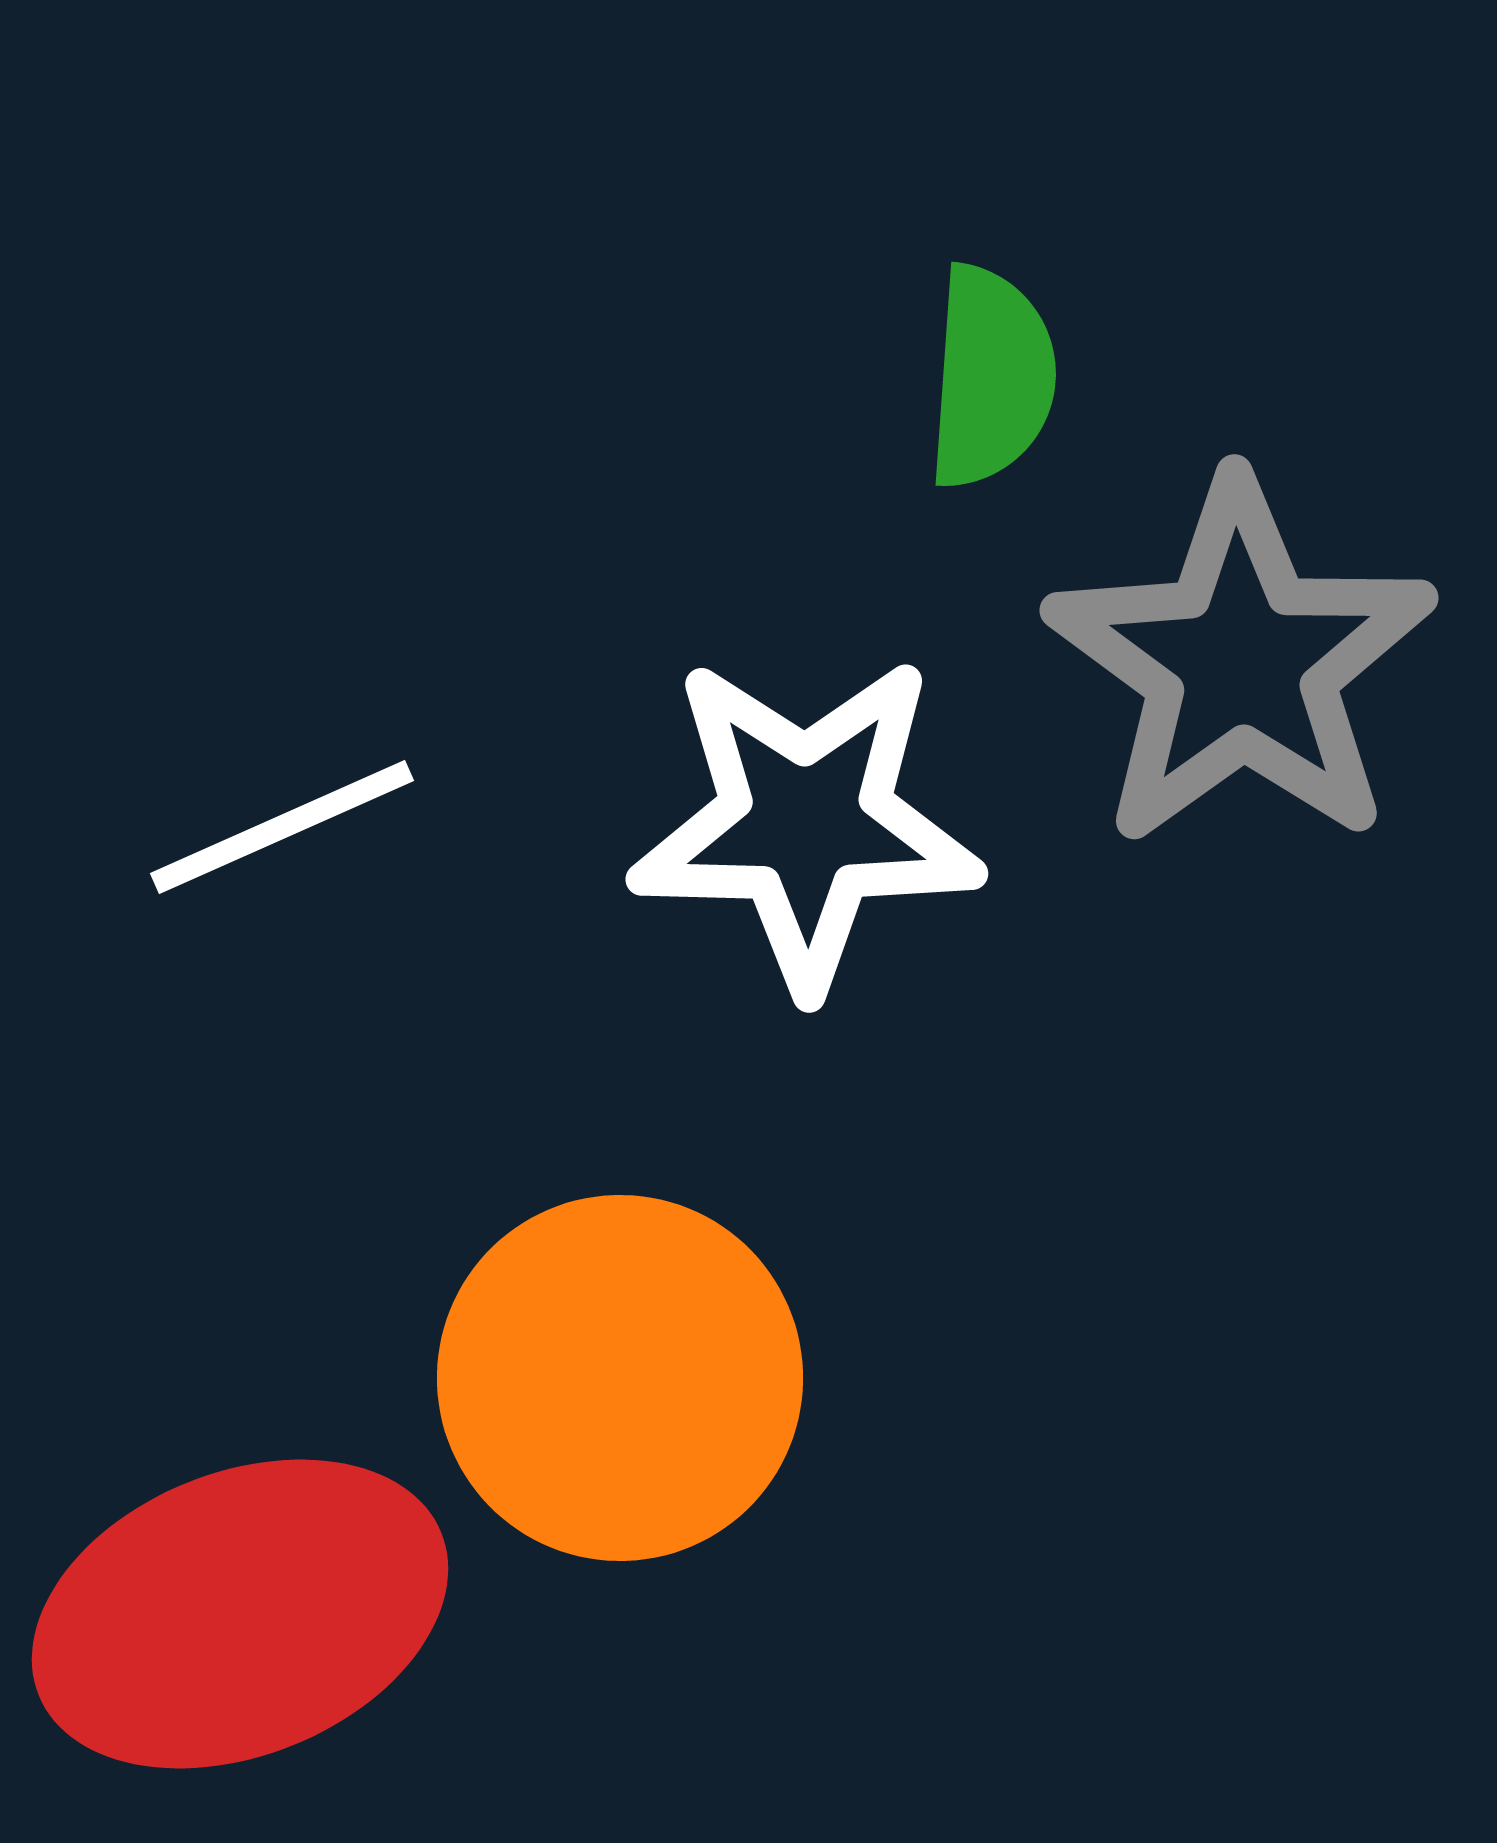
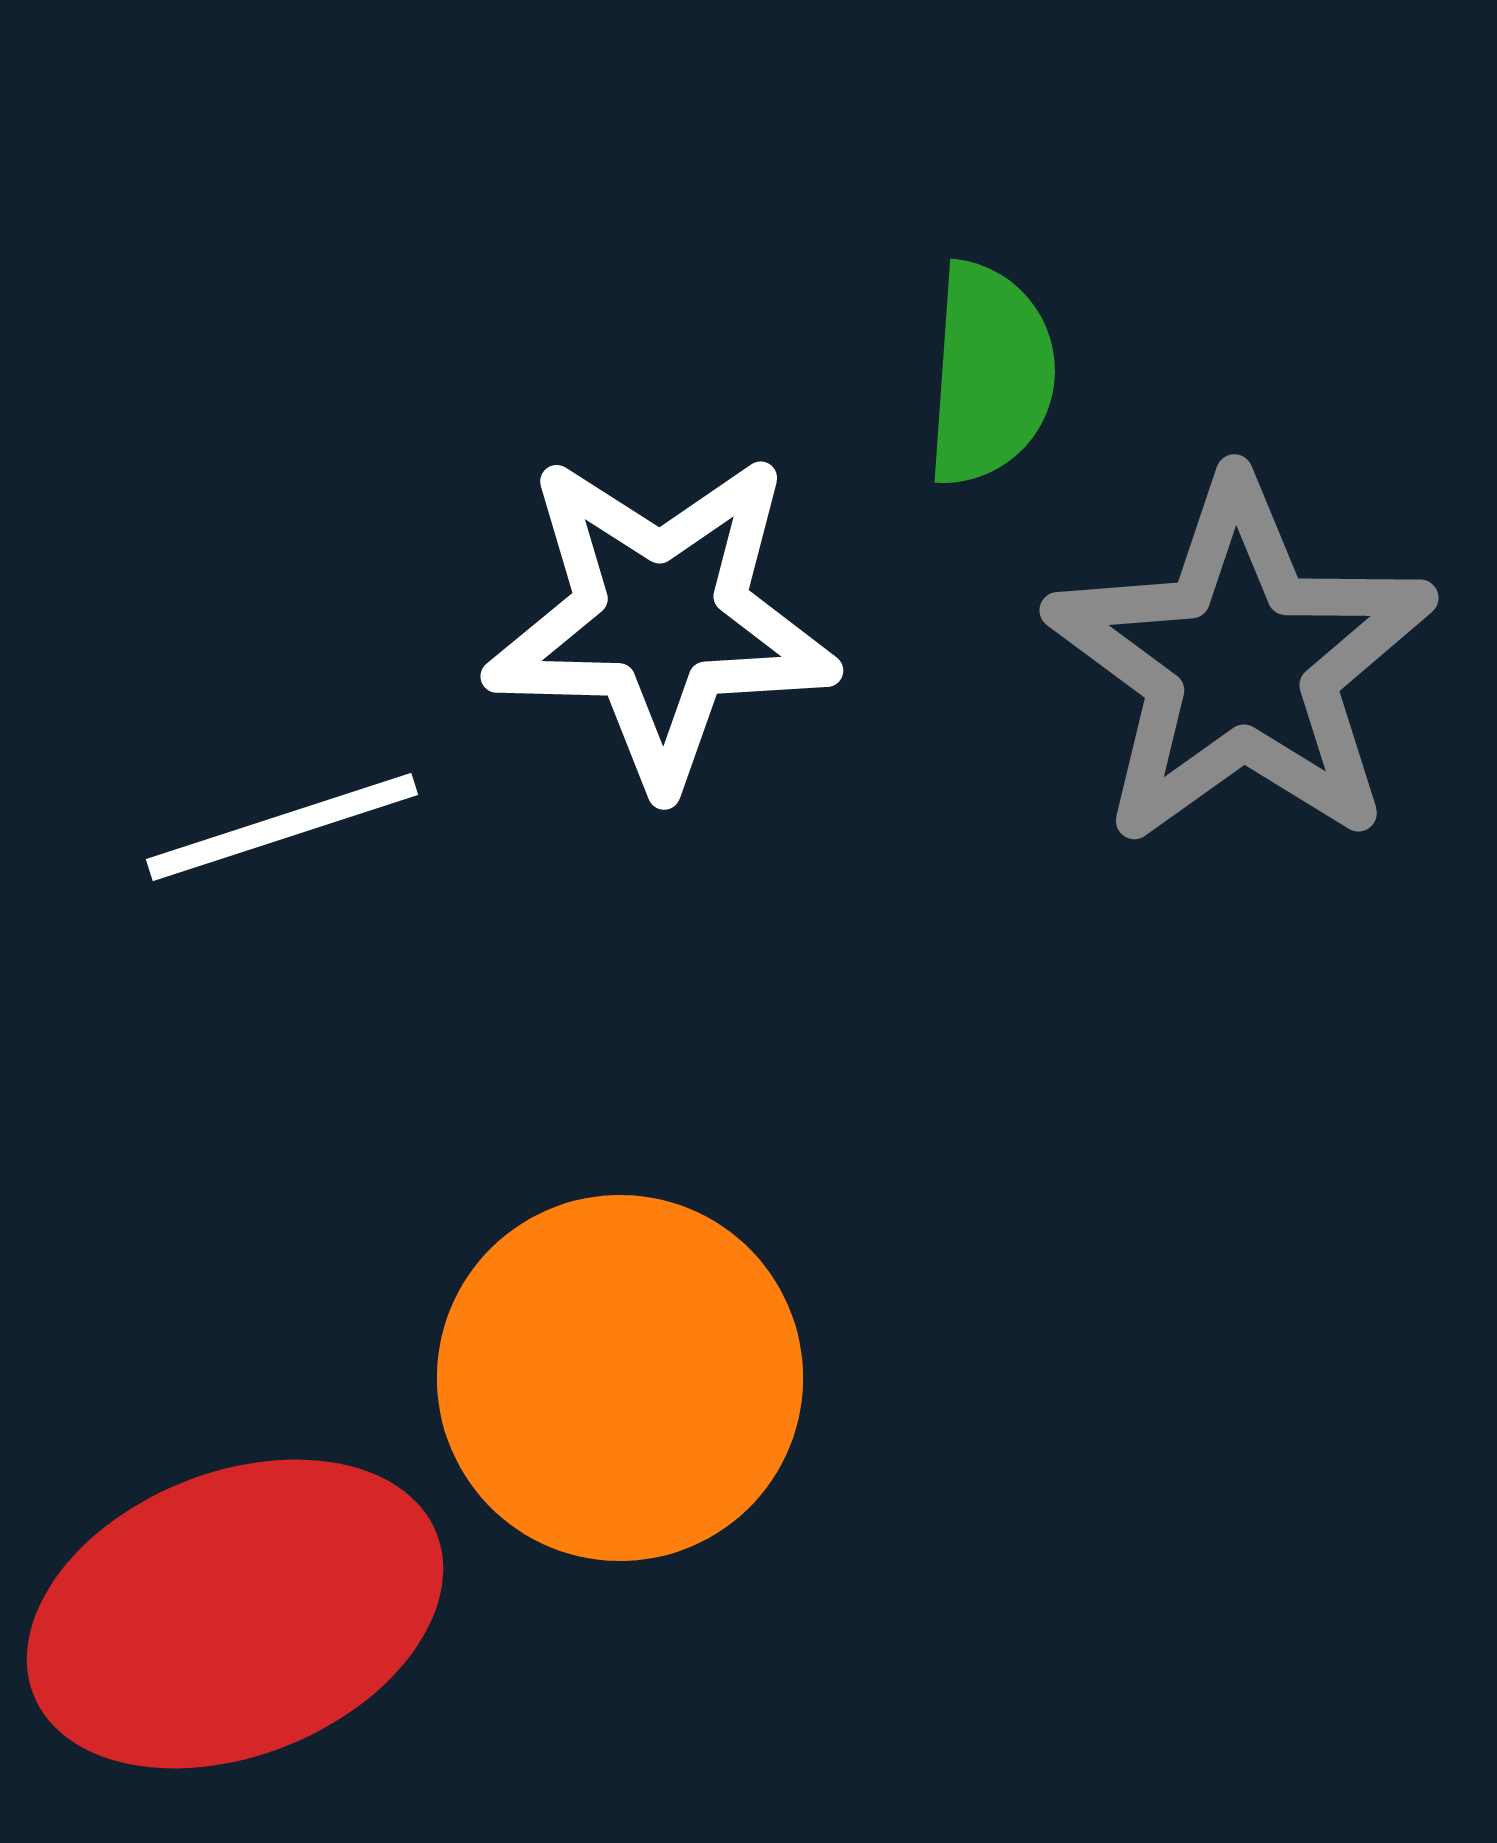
green semicircle: moved 1 px left, 3 px up
white star: moved 145 px left, 203 px up
white line: rotated 6 degrees clockwise
red ellipse: moved 5 px left
